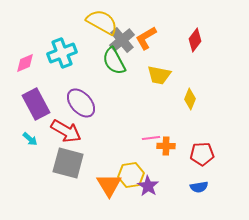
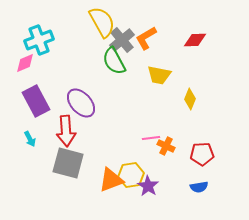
yellow semicircle: rotated 32 degrees clockwise
red diamond: rotated 50 degrees clockwise
cyan cross: moved 23 px left, 13 px up
purple rectangle: moved 3 px up
red arrow: rotated 56 degrees clockwise
cyan arrow: rotated 21 degrees clockwise
orange cross: rotated 24 degrees clockwise
orange triangle: moved 2 px right, 5 px up; rotated 40 degrees clockwise
